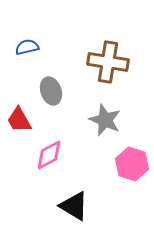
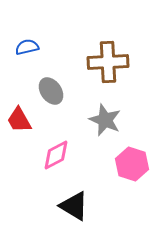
brown cross: rotated 12 degrees counterclockwise
gray ellipse: rotated 16 degrees counterclockwise
pink diamond: moved 7 px right
